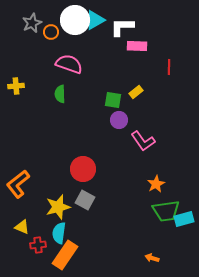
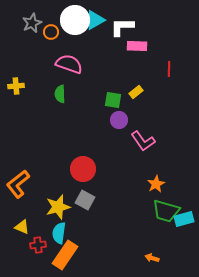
red line: moved 2 px down
green trapezoid: rotated 24 degrees clockwise
